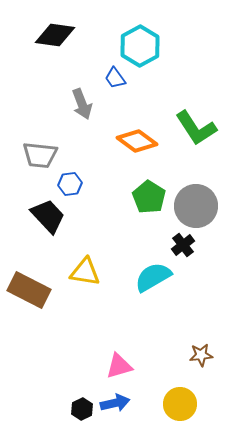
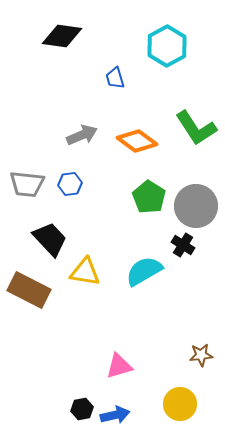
black diamond: moved 7 px right, 1 px down
cyan hexagon: moved 27 px right
blue trapezoid: rotated 20 degrees clockwise
gray arrow: moved 31 px down; rotated 92 degrees counterclockwise
gray trapezoid: moved 13 px left, 29 px down
black trapezoid: moved 2 px right, 23 px down
black cross: rotated 20 degrees counterclockwise
cyan semicircle: moved 9 px left, 6 px up
blue arrow: moved 12 px down
black hexagon: rotated 15 degrees clockwise
